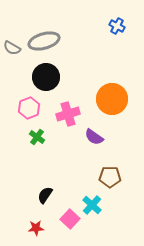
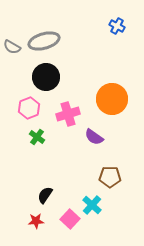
gray semicircle: moved 1 px up
red star: moved 7 px up
